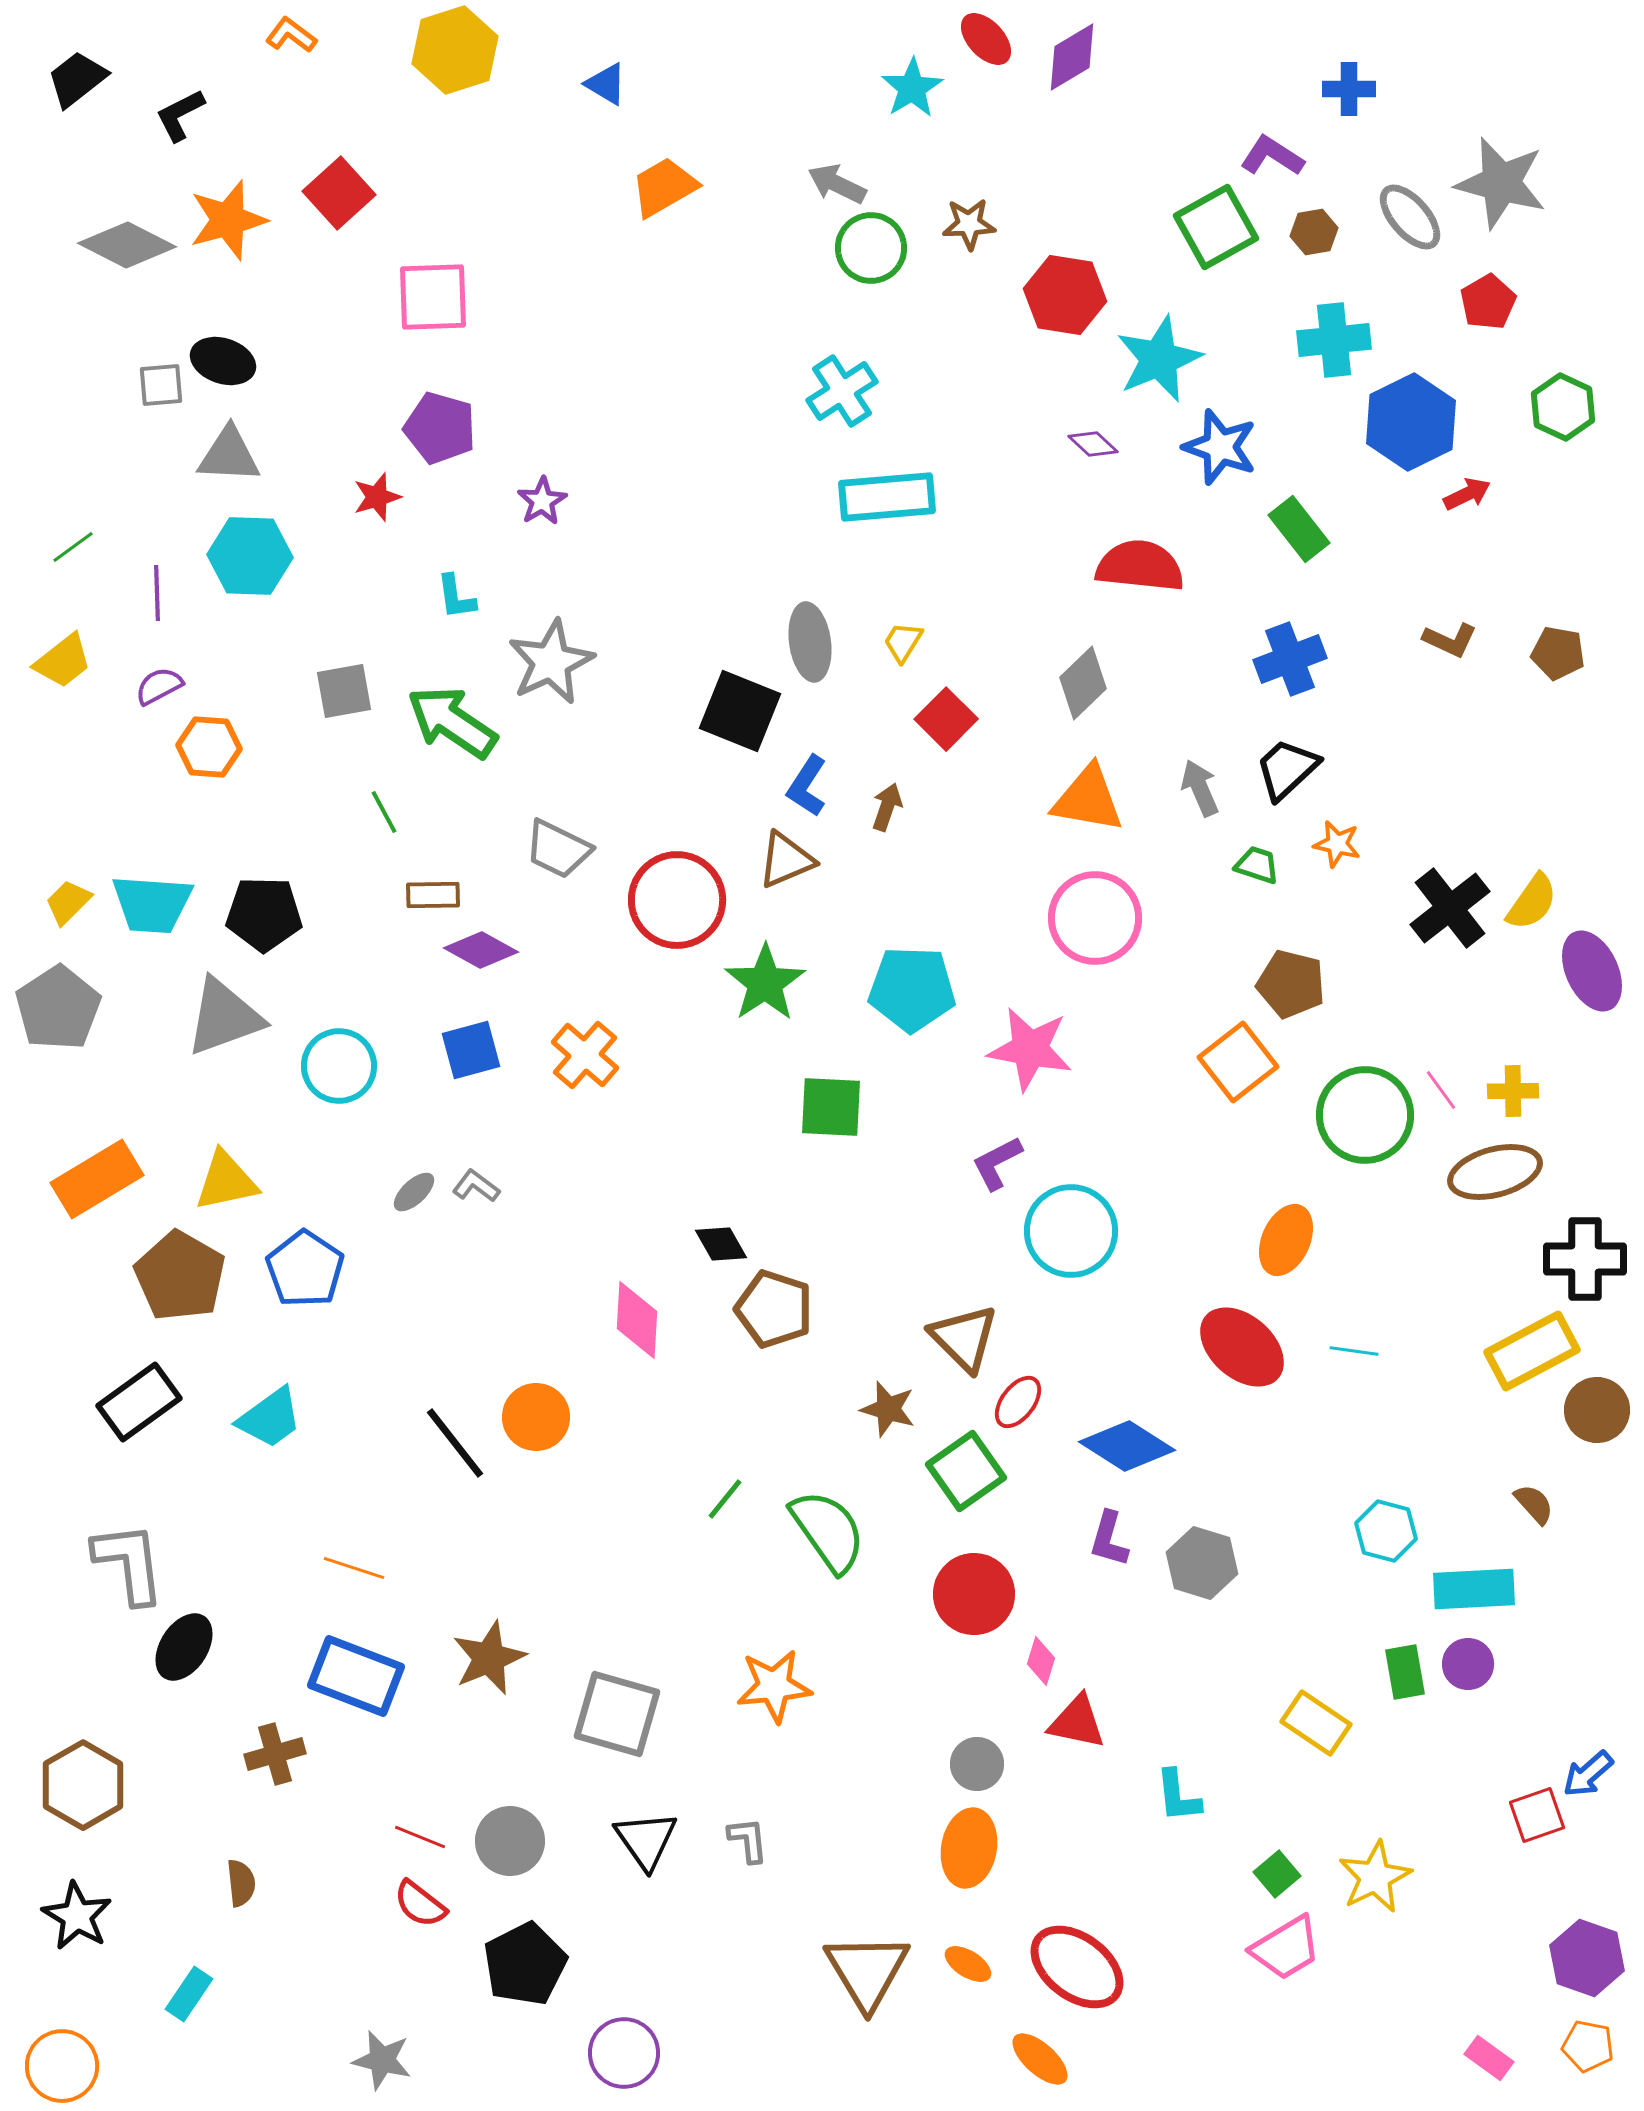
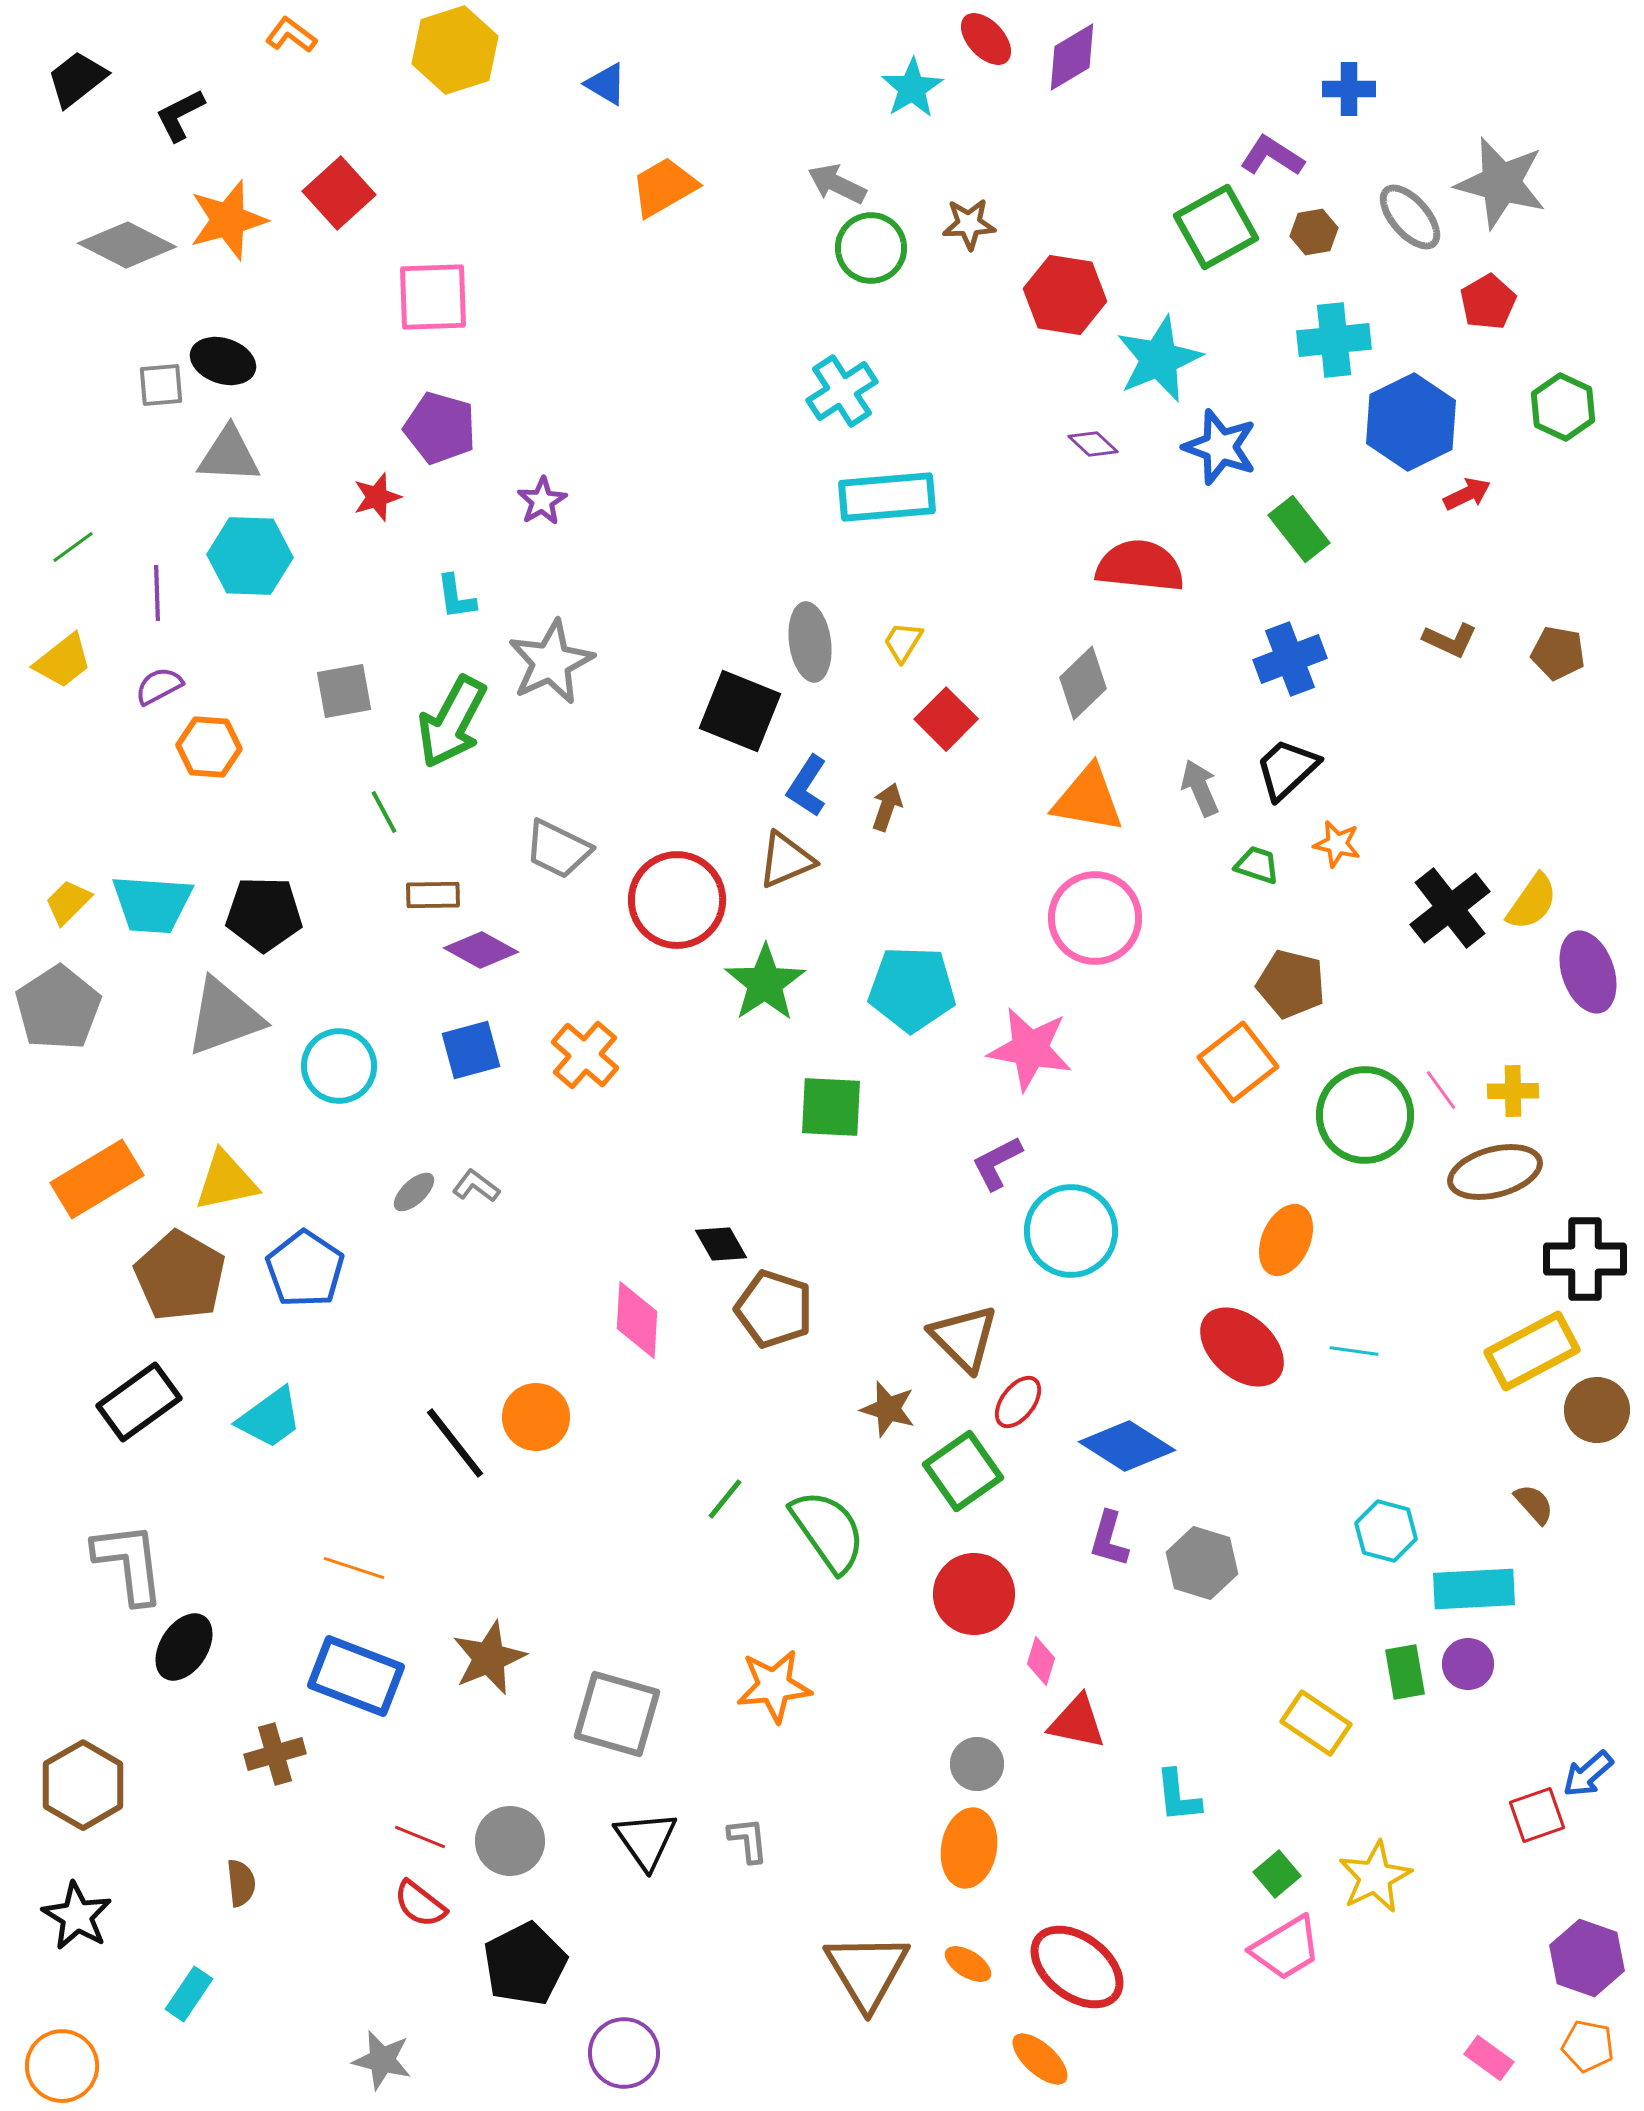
green arrow at (452, 722): rotated 96 degrees counterclockwise
purple ellipse at (1592, 971): moved 4 px left, 1 px down; rotated 6 degrees clockwise
green square at (966, 1471): moved 3 px left
